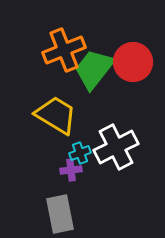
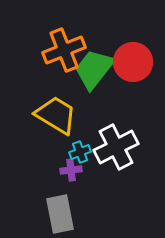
cyan cross: moved 1 px up
